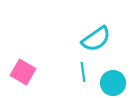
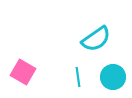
cyan line: moved 5 px left, 5 px down
cyan circle: moved 6 px up
